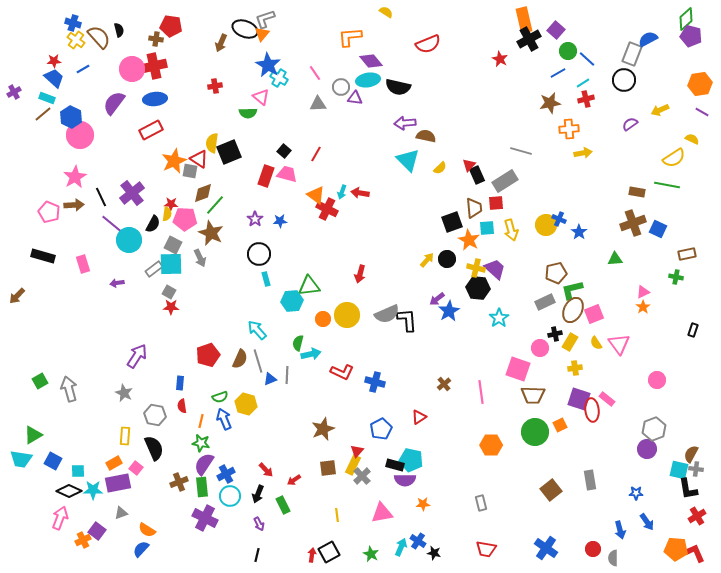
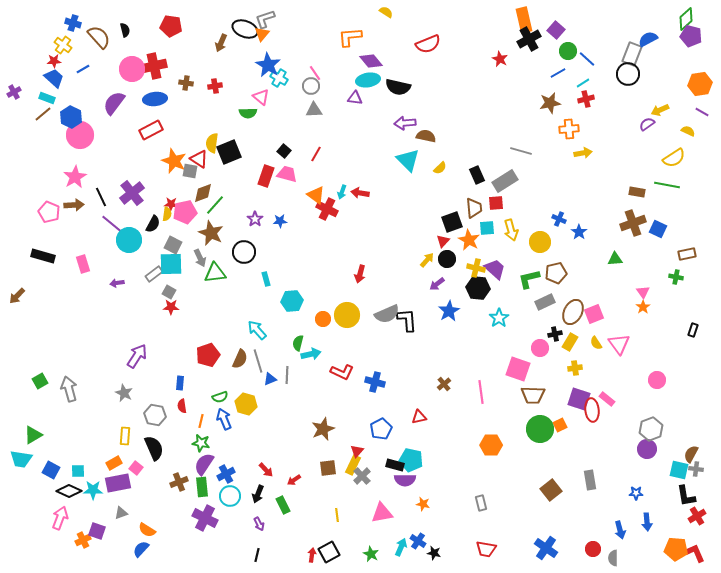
black semicircle at (119, 30): moved 6 px right
brown cross at (156, 39): moved 30 px right, 44 px down
yellow cross at (76, 40): moved 13 px left, 5 px down
black circle at (624, 80): moved 4 px right, 6 px up
gray circle at (341, 87): moved 30 px left, 1 px up
gray triangle at (318, 104): moved 4 px left, 6 px down
purple semicircle at (630, 124): moved 17 px right
yellow semicircle at (692, 139): moved 4 px left, 8 px up
orange star at (174, 161): rotated 25 degrees counterclockwise
red triangle at (469, 165): moved 26 px left, 76 px down
pink pentagon at (185, 219): moved 7 px up; rotated 15 degrees counterclockwise
yellow circle at (546, 225): moved 6 px left, 17 px down
black circle at (259, 254): moved 15 px left, 2 px up
gray rectangle at (154, 269): moved 5 px down
green triangle at (309, 286): moved 94 px left, 13 px up
green L-shape at (572, 290): moved 43 px left, 11 px up
pink triangle at (643, 292): rotated 40 degrees counterclockwise
purple arrow at (437, 299): moved 15 px up
brown ellipse at (573, 310): moved 2 px down
red triangle at (419, 417): rotated 21 degrees clockwise
gray hexagon at (654, 429): moved 3 px left
green circle at (535, 432): moved 5 px right, 3 px up
blue square at (53, 461): moved 2 px left, 9 px down
black L-shape at (688, 489): moved 2 px left, 7 px down
orange star at (423, 504): rotated 16 degrees clockwise
blue arrow at (647, 522): rotated 30 degrees clockwise
purple square at (97, 531): rotated 18 degrees counterclockwise
